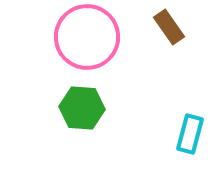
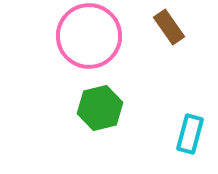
pink circle: moved 2 px right, 1 px up
green hexagon: moved 18 px right; rotated 18 degrees counterclockwise
